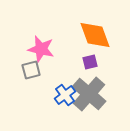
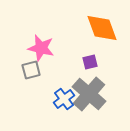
orange diamond: moved 7 px right, 7 px up
pink star: moved 1 px up
blue cross: moved 1 px left, 4 px down
